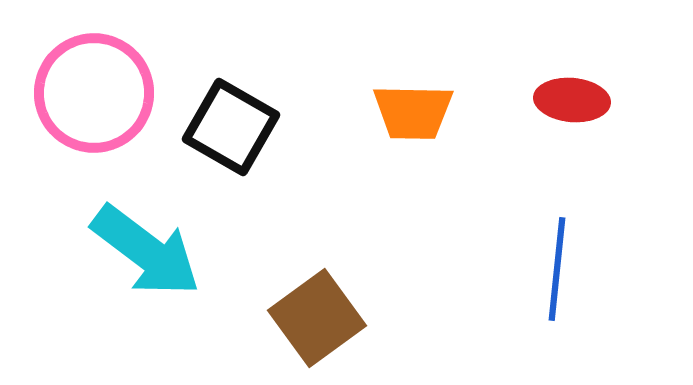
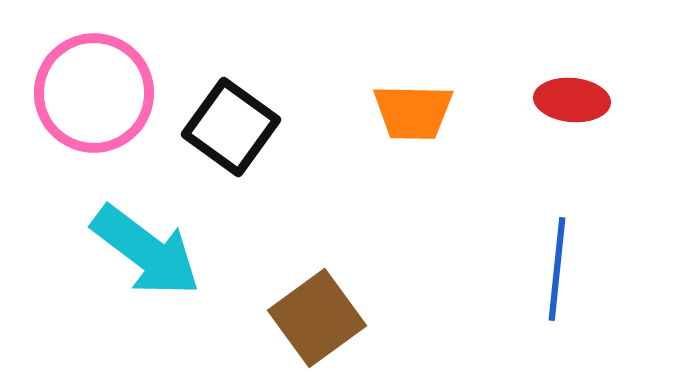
black square: rotated 6 degrees clockwise
